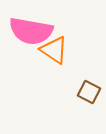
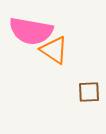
brown square: rotated 30 degrees counterclockwise
